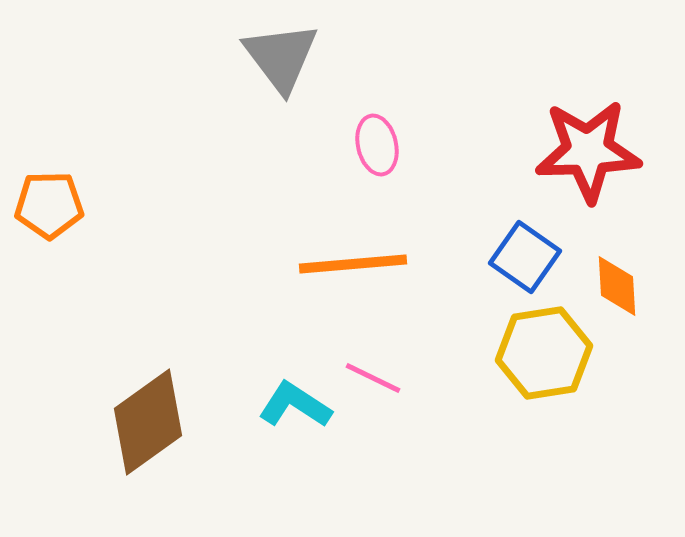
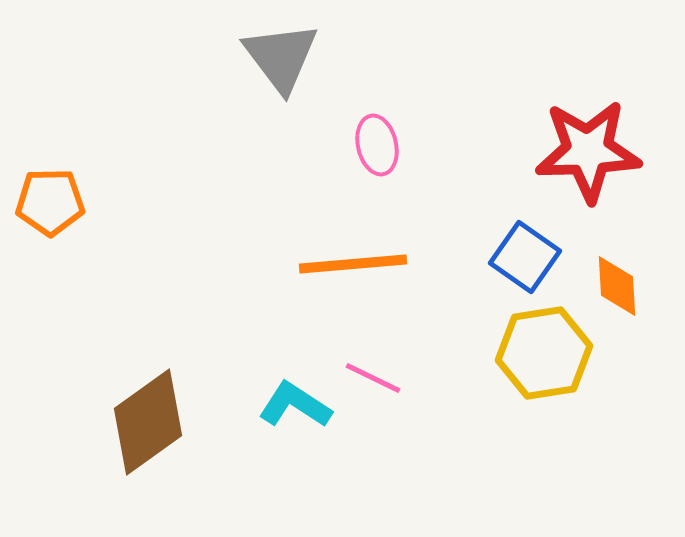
orange pentagon: moved 1 px right, 3 px up
